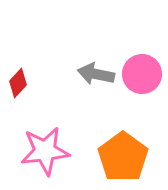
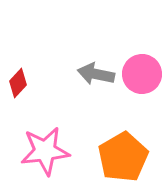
orange pentagon: rotated 6 degrees clockwise
